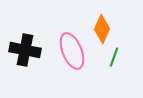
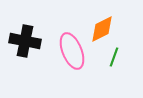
orange diamond: rotated 40 degrees clockwise
black cross: moved 9 px up
